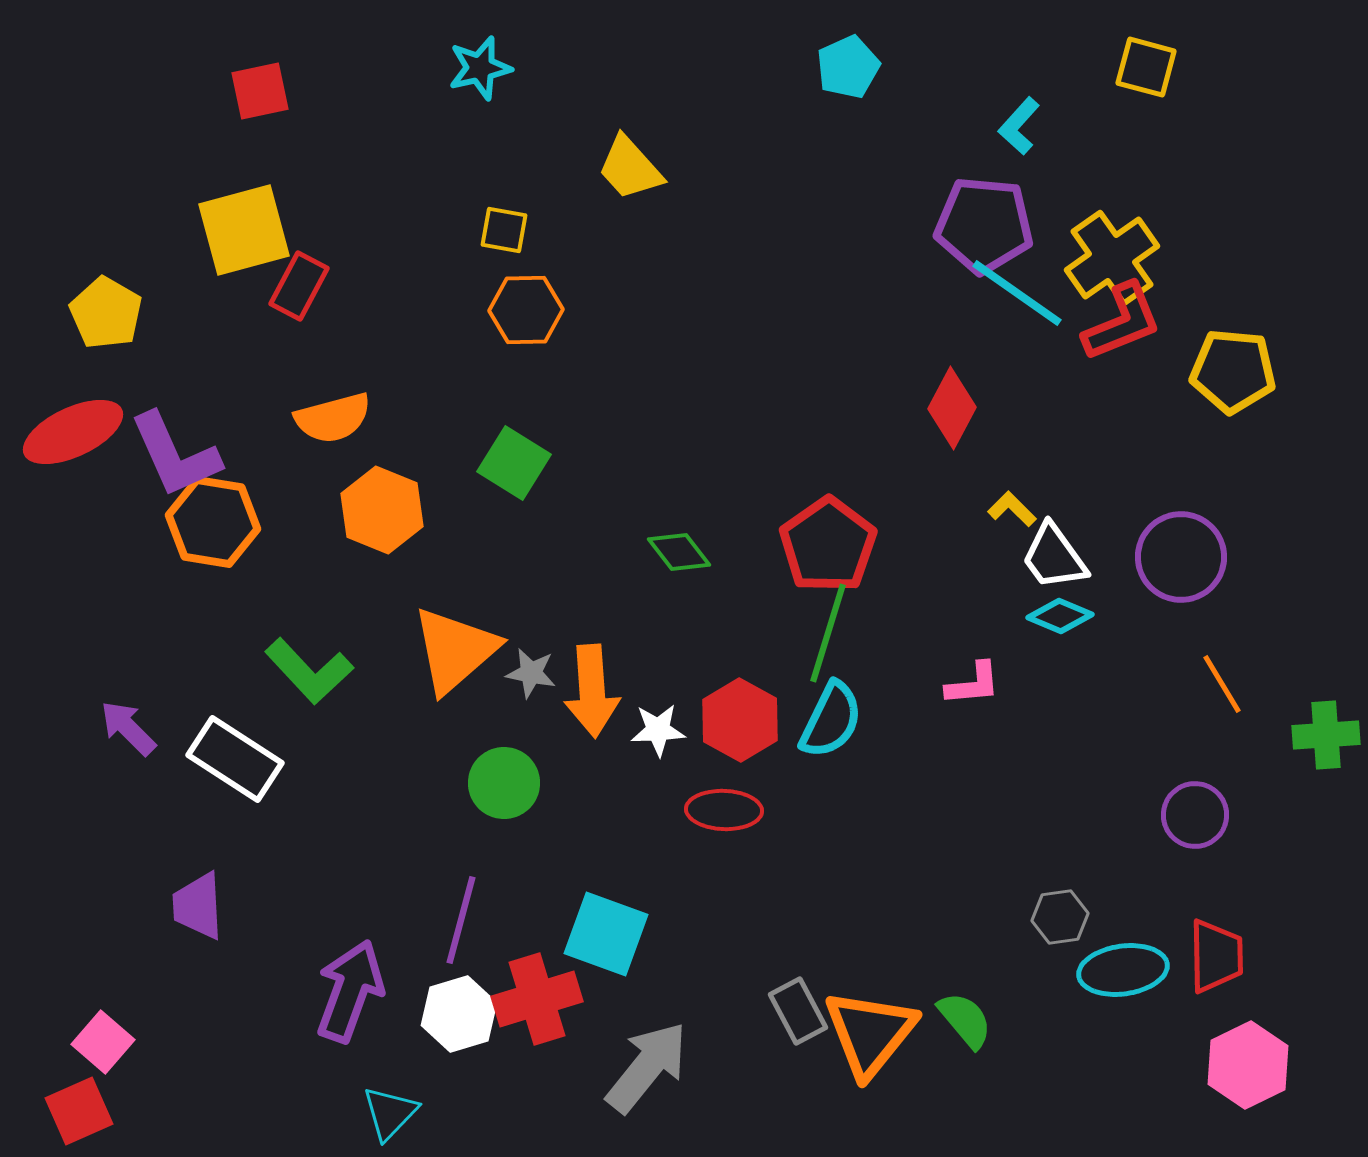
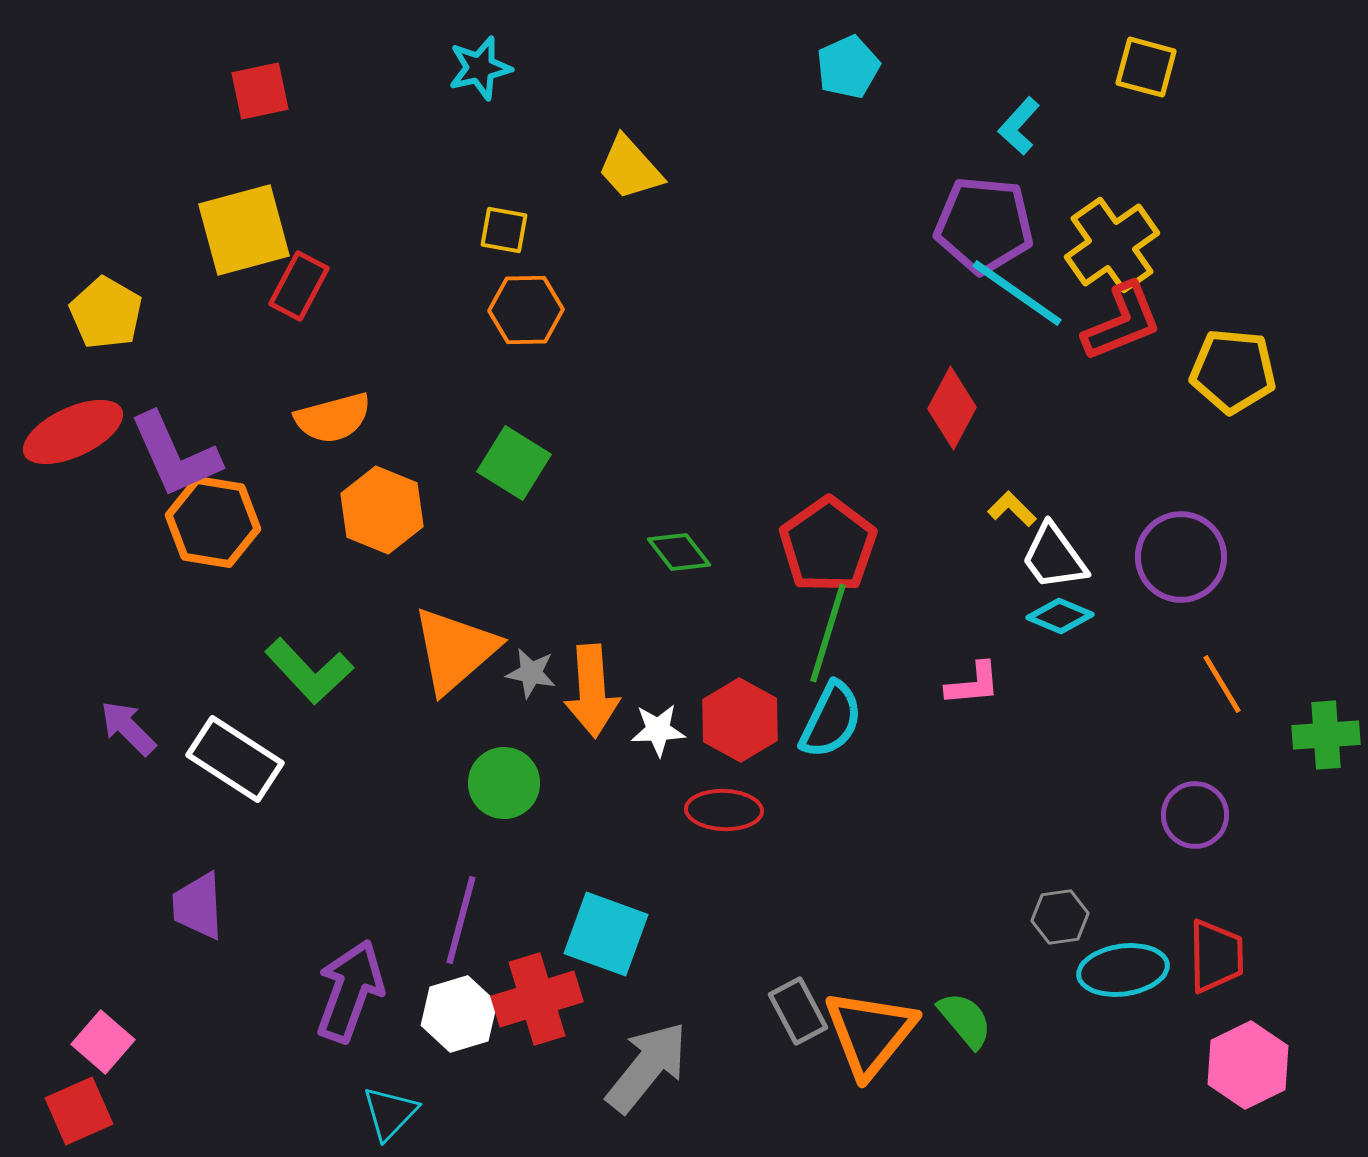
yellow cross at (1112, 258): moved 13 px up
